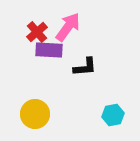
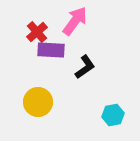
pink arrow: moved 7 px right, 6 px up
purple rectangle: moved 2 px right
black L-shape: rotated 30 degrees counterclockwise
yellow circle: moved 3 px right, 12 px up
